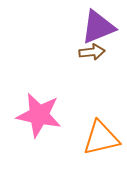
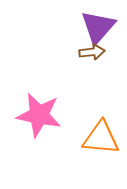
purple triangle: rotated 27 degrees counterclockwise
orange triangle: rotated 18 degrees clockwise
